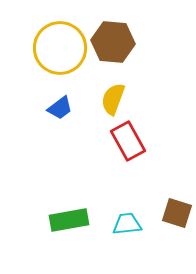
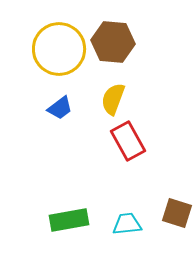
yellow circle: moved 1 px left, 1 px down
